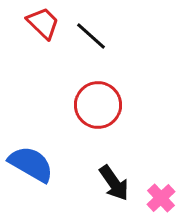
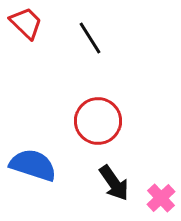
red trapezoid: moved 17 px left
black line: moved 1 px left, 2 px down; rotated 16 degrees clockwise
red circle: moved 16 px down
blue semicircle: moved 2 px right, 1 px down; rotated 12 degrees counterclockwise
